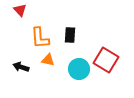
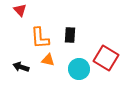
red square: moved 2 px up
